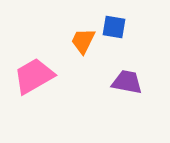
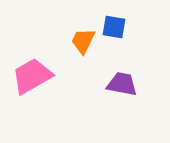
pink trapezoid: moved 2 px left
purple trapezoid: moved 5 px left, 2 px down
